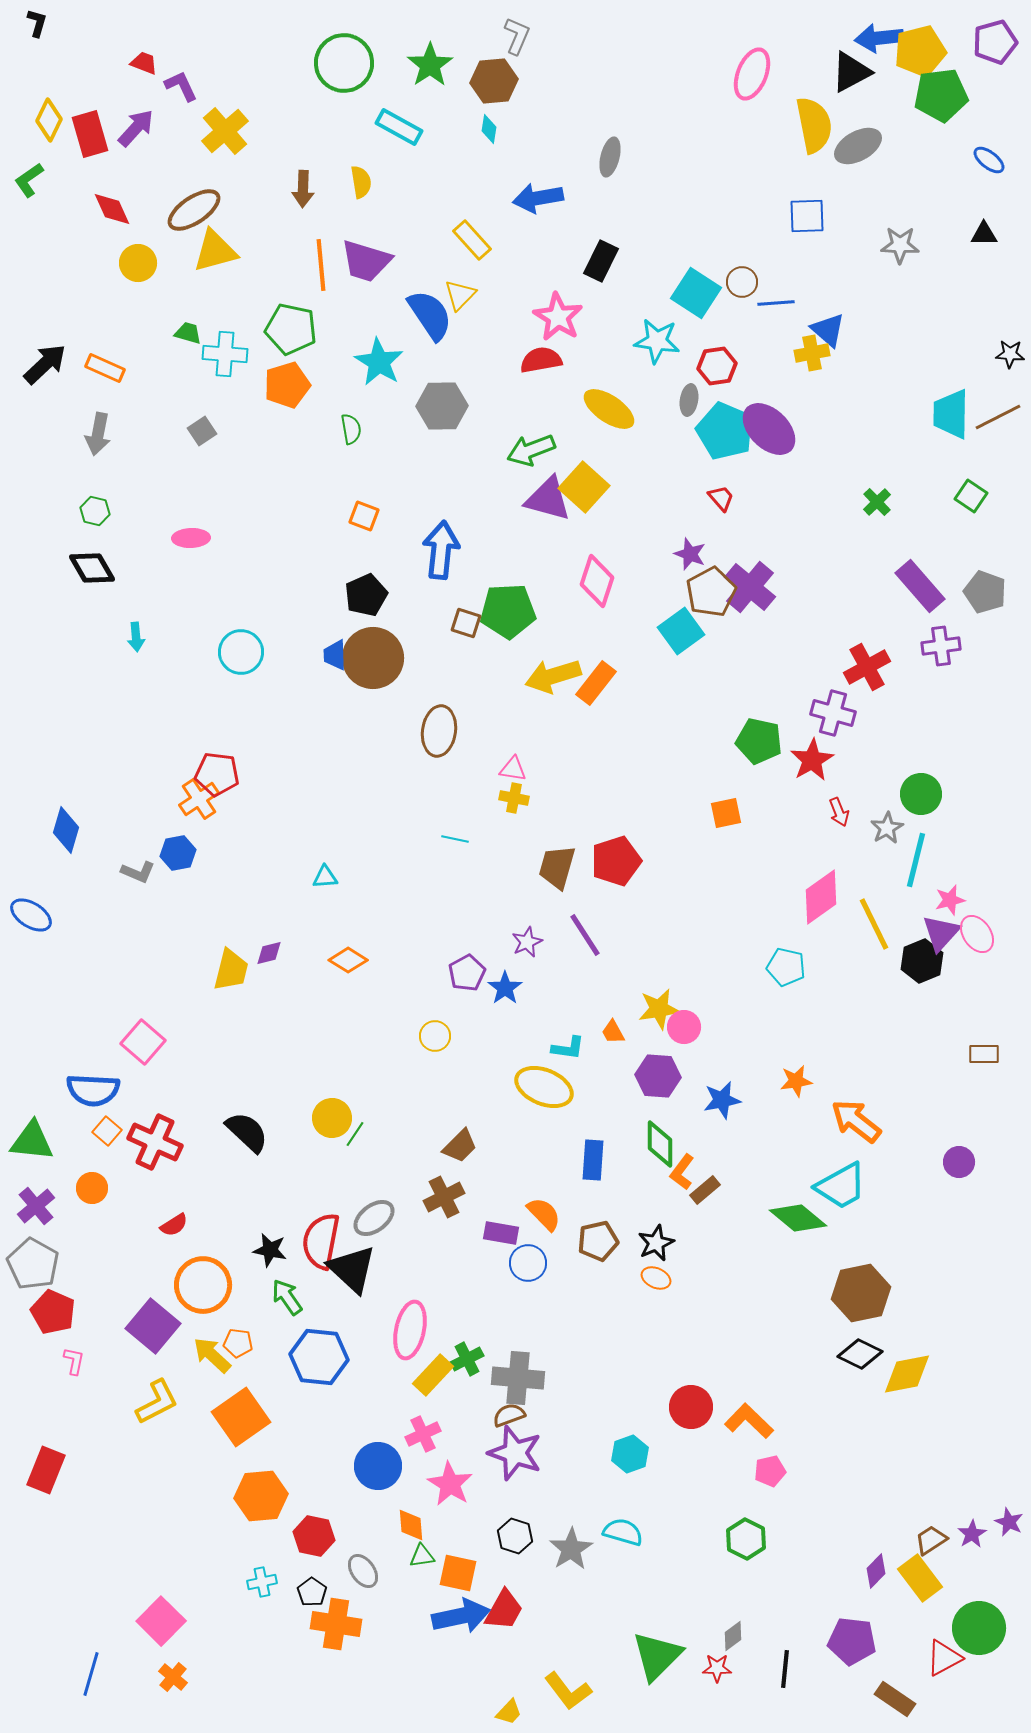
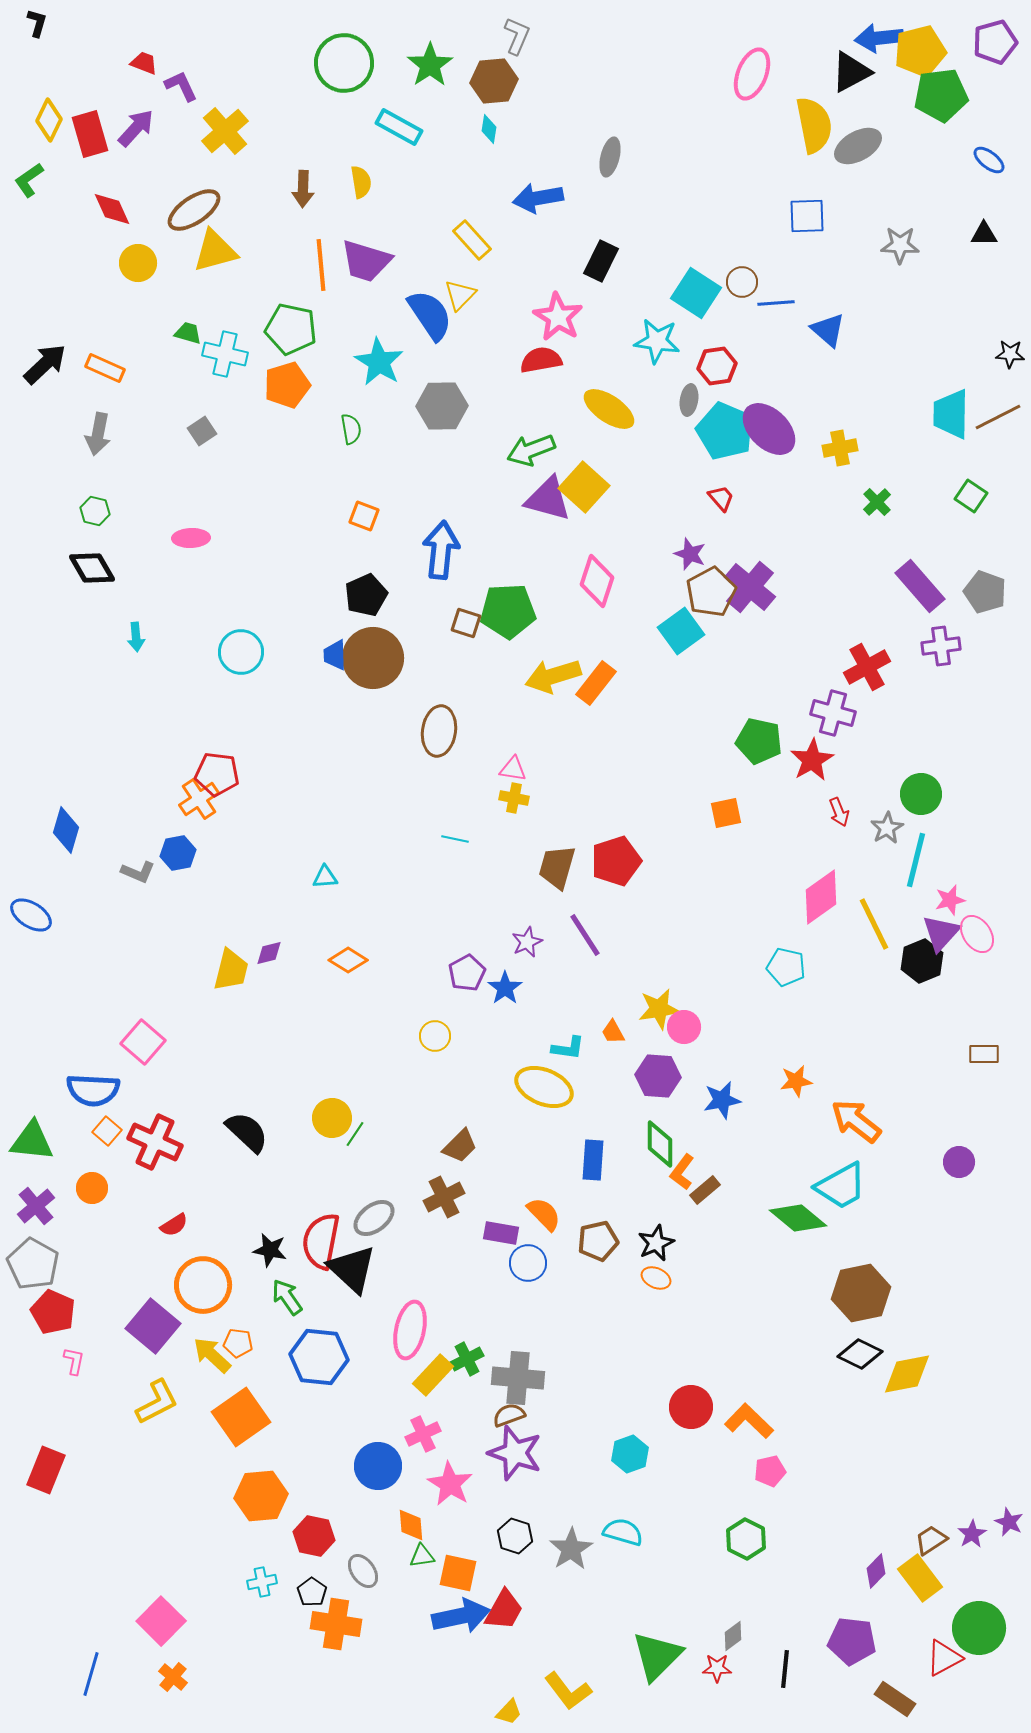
yellow cross at (812, 353): moved 28 px right, 95 px down
cyan cross at (225, 354): rotated 9 degrees clockwise
